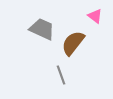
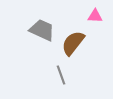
pink triangle: rotated 35 degrees counterclockwise
gray trapezoid: moved 1 px down
